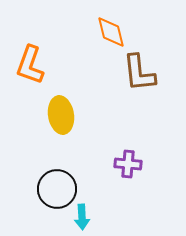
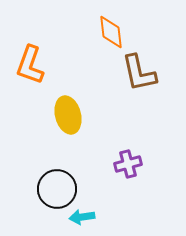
orange diamond: rotated 8 degrees clockwise
brown L-shape: rotated 6 degrees counterclockwise
yellow ellipse: moved 7 px right; rotated 6 degrees counterclockwise
purple cross: rotated 20 degrees counterclockwise
cyan arrow: rotated 85 degrees clockwise
